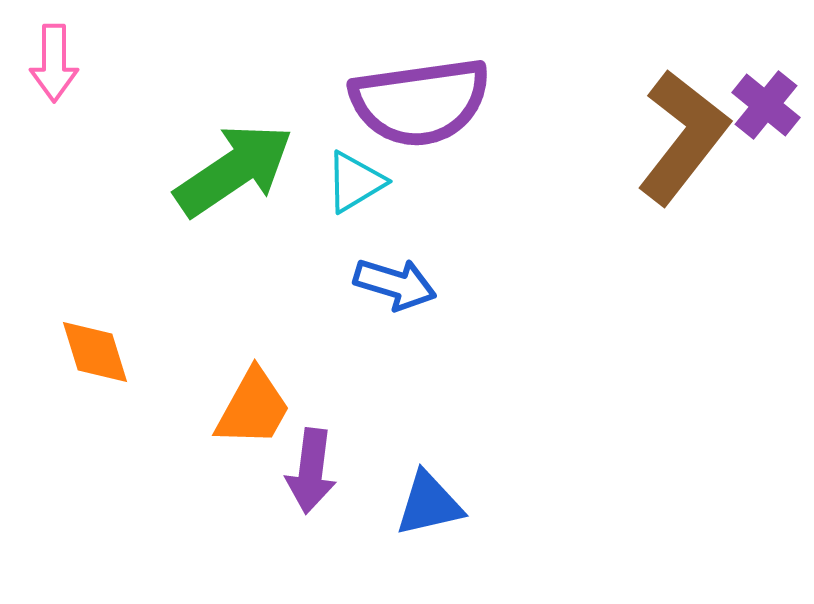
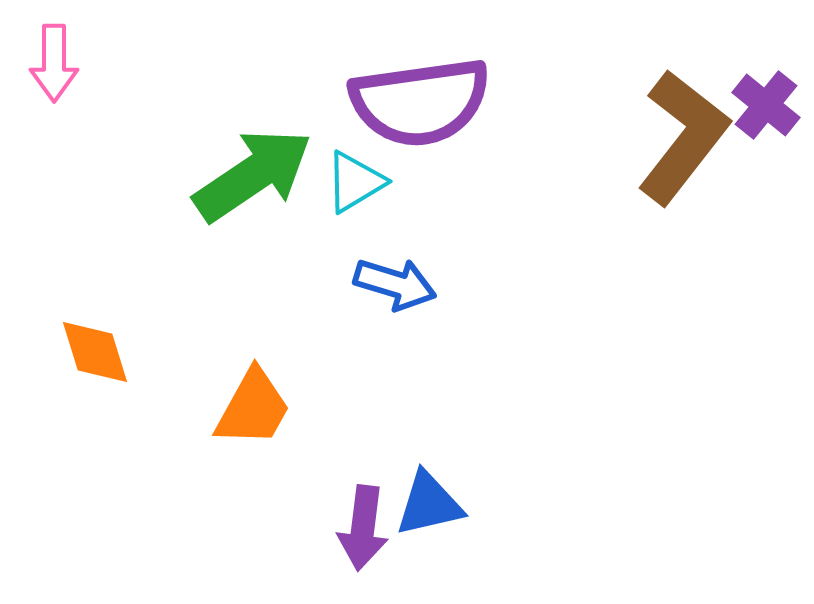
green arrow: moved 19 px right, 5 px down
purple arrow: moved 52 px right, 57 px down
